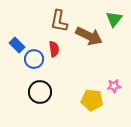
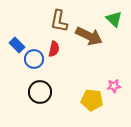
green triangle: rotated 24 degrees counterclockwise
red semicircle: rotated 21 degrees clockwise
